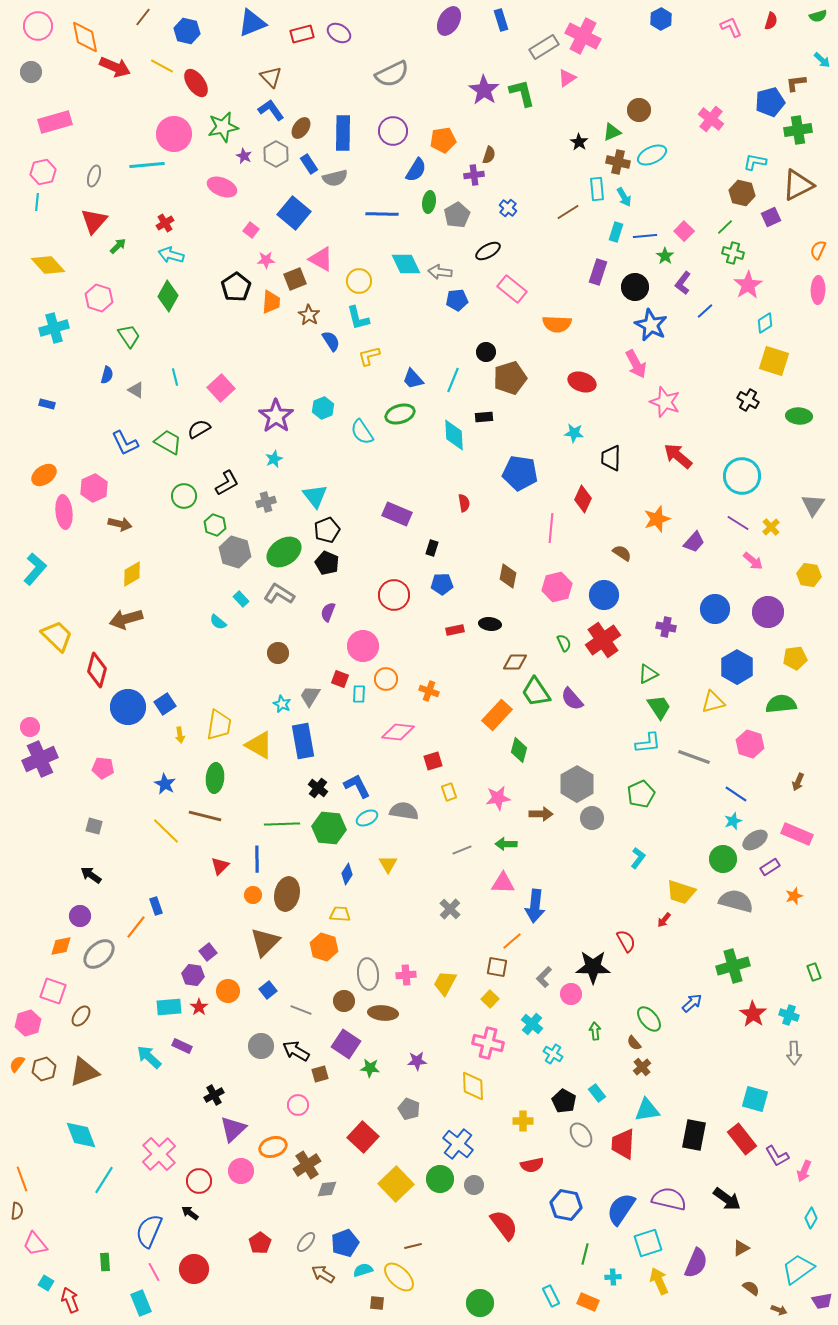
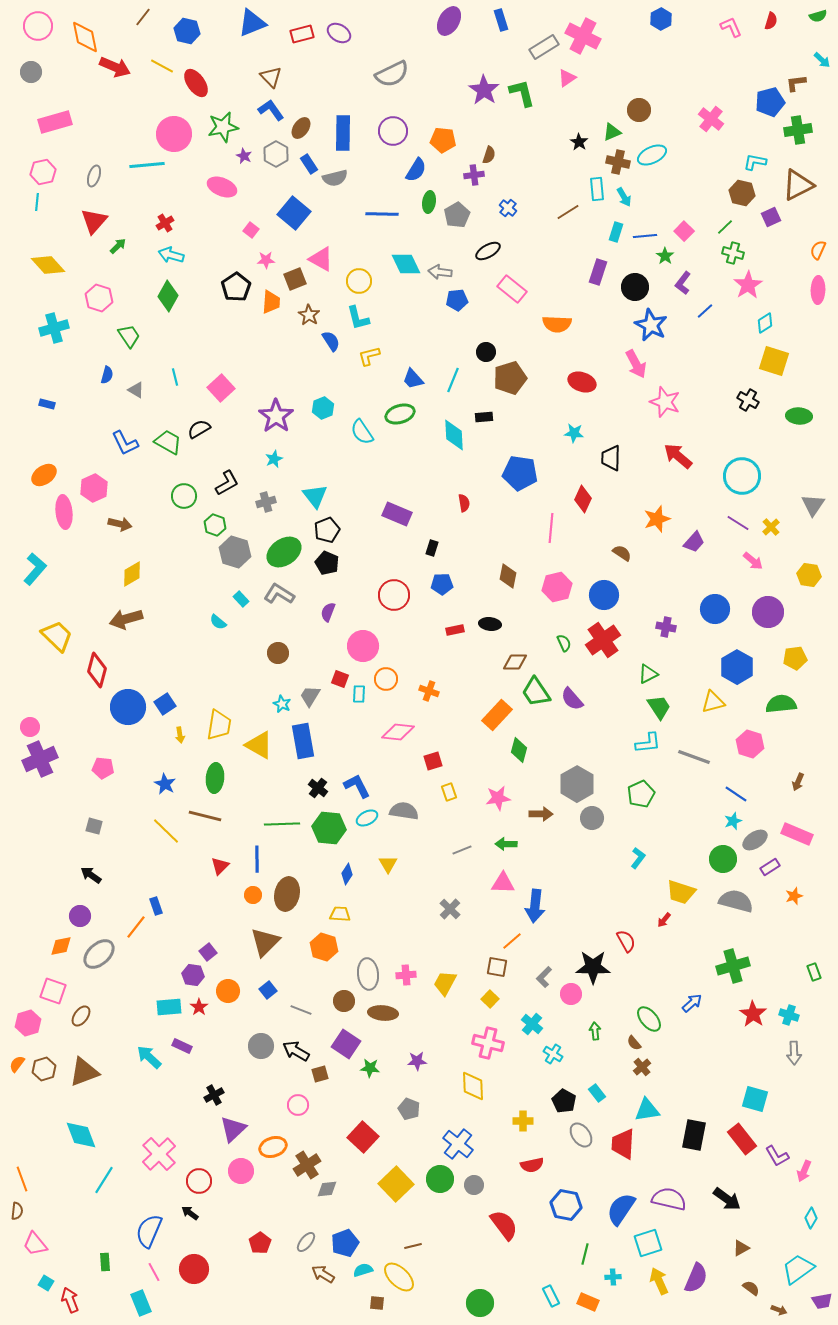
orange pentagon at (443, 140): rotated 15 degrees clockwise
purple semicircle at (696, 1263): moved 15 px down
